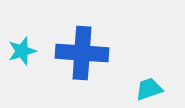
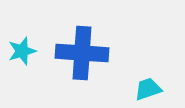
cyan trapezoid: moved 1 px left
